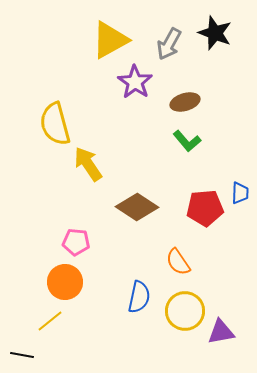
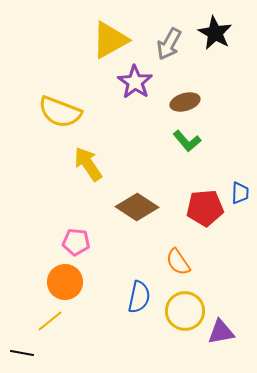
black star: rotated 8 degrees clockwise
yellow semicircle: moved 5 px right, 12 px up; rotated 54 degrees counterclockwise
black line: moved 2 px up
